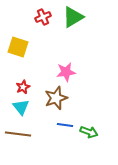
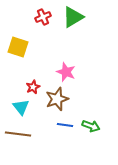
pink star: rotated 30 degrees clockwise
red star: moved 10 px right
brown star: moved 1 px right, 1 px down
green arrow: moved 2 px right, 6 px up
